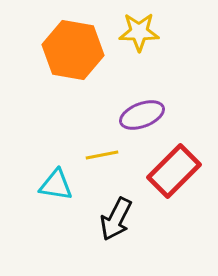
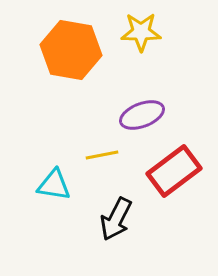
yellow star: moved 2 px right
orange hexagon: moved 2 px left
red rectangle: rotated 8 degrees clockwise
cyan triangle: moved 2 px left
